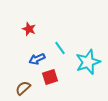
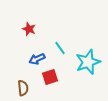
brown semicircle: rotated 126 degrees clockwise
